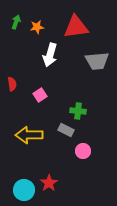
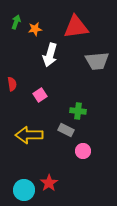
orange star: moved 2 px left, 2 px down
